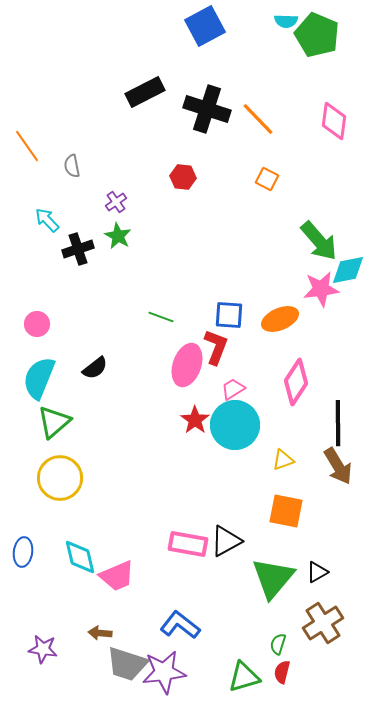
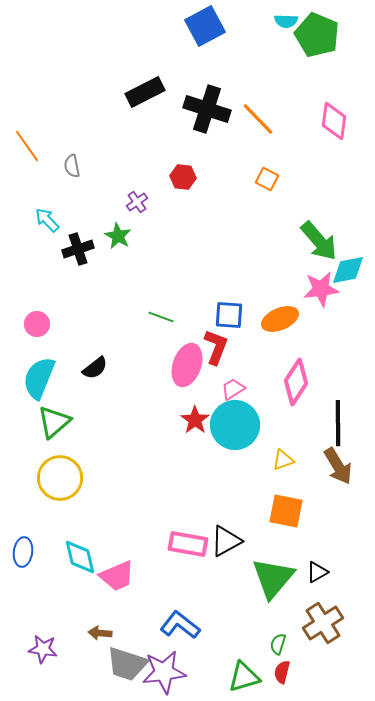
purple cross at (116, 202): moved 21 px right
